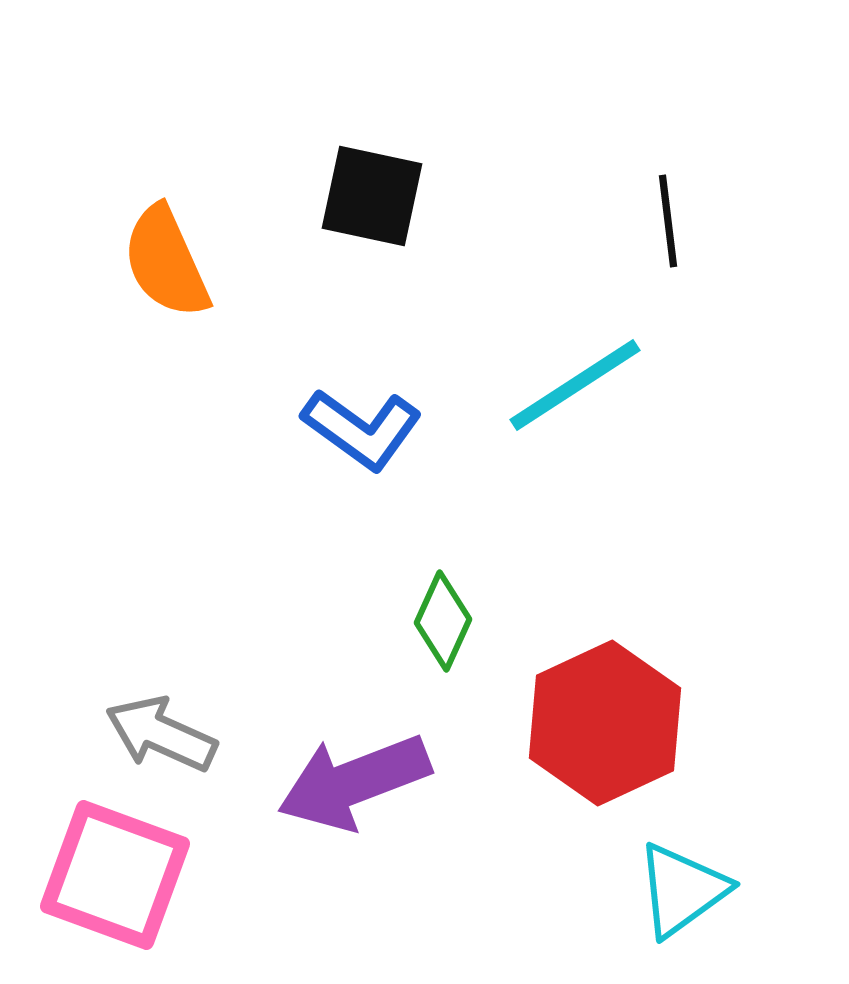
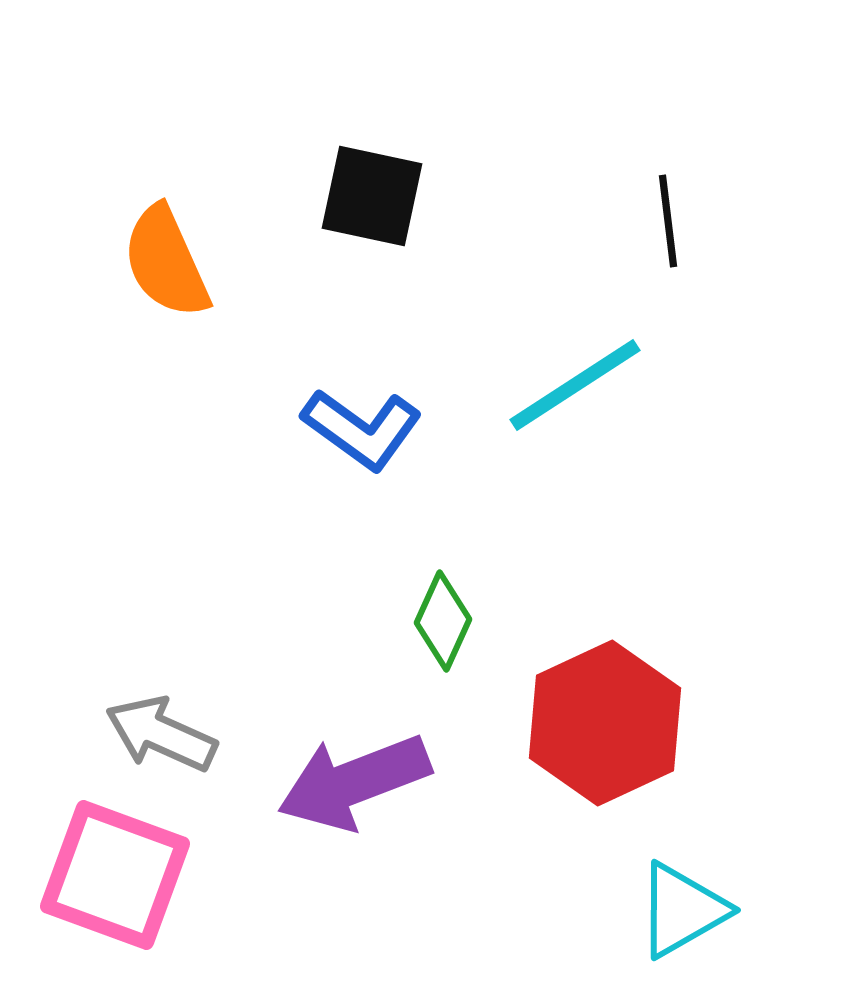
cyan triangle: moved 20 px down; rotated 6 degrees clockwise
